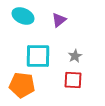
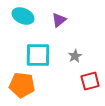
cyan square: moved 1 px up
red square: moved 17 px right, 1 px down; rotated 18 degrees counterclockwise
